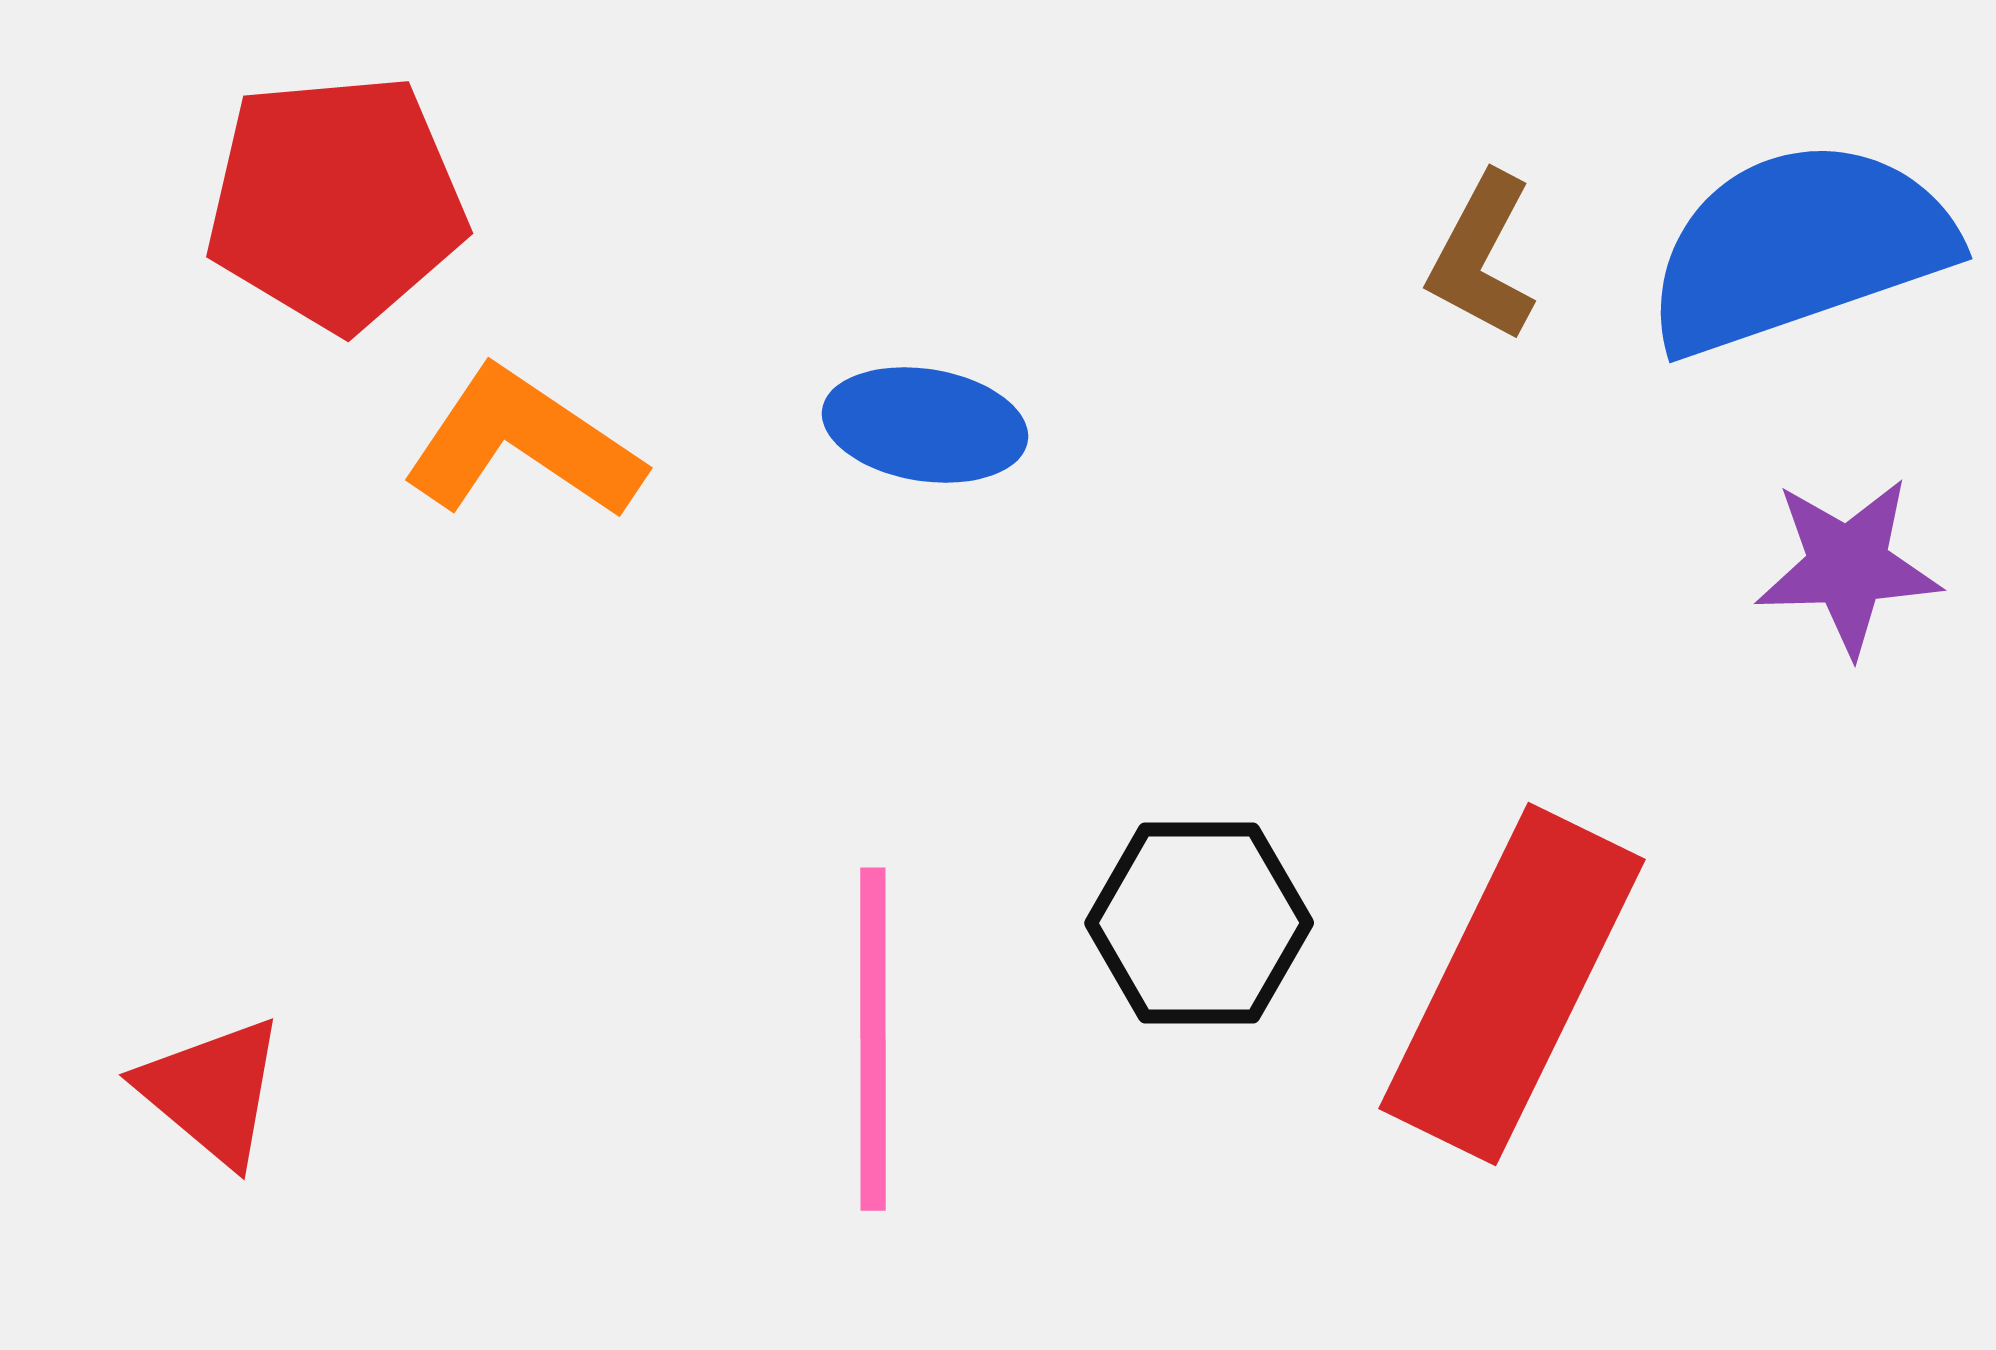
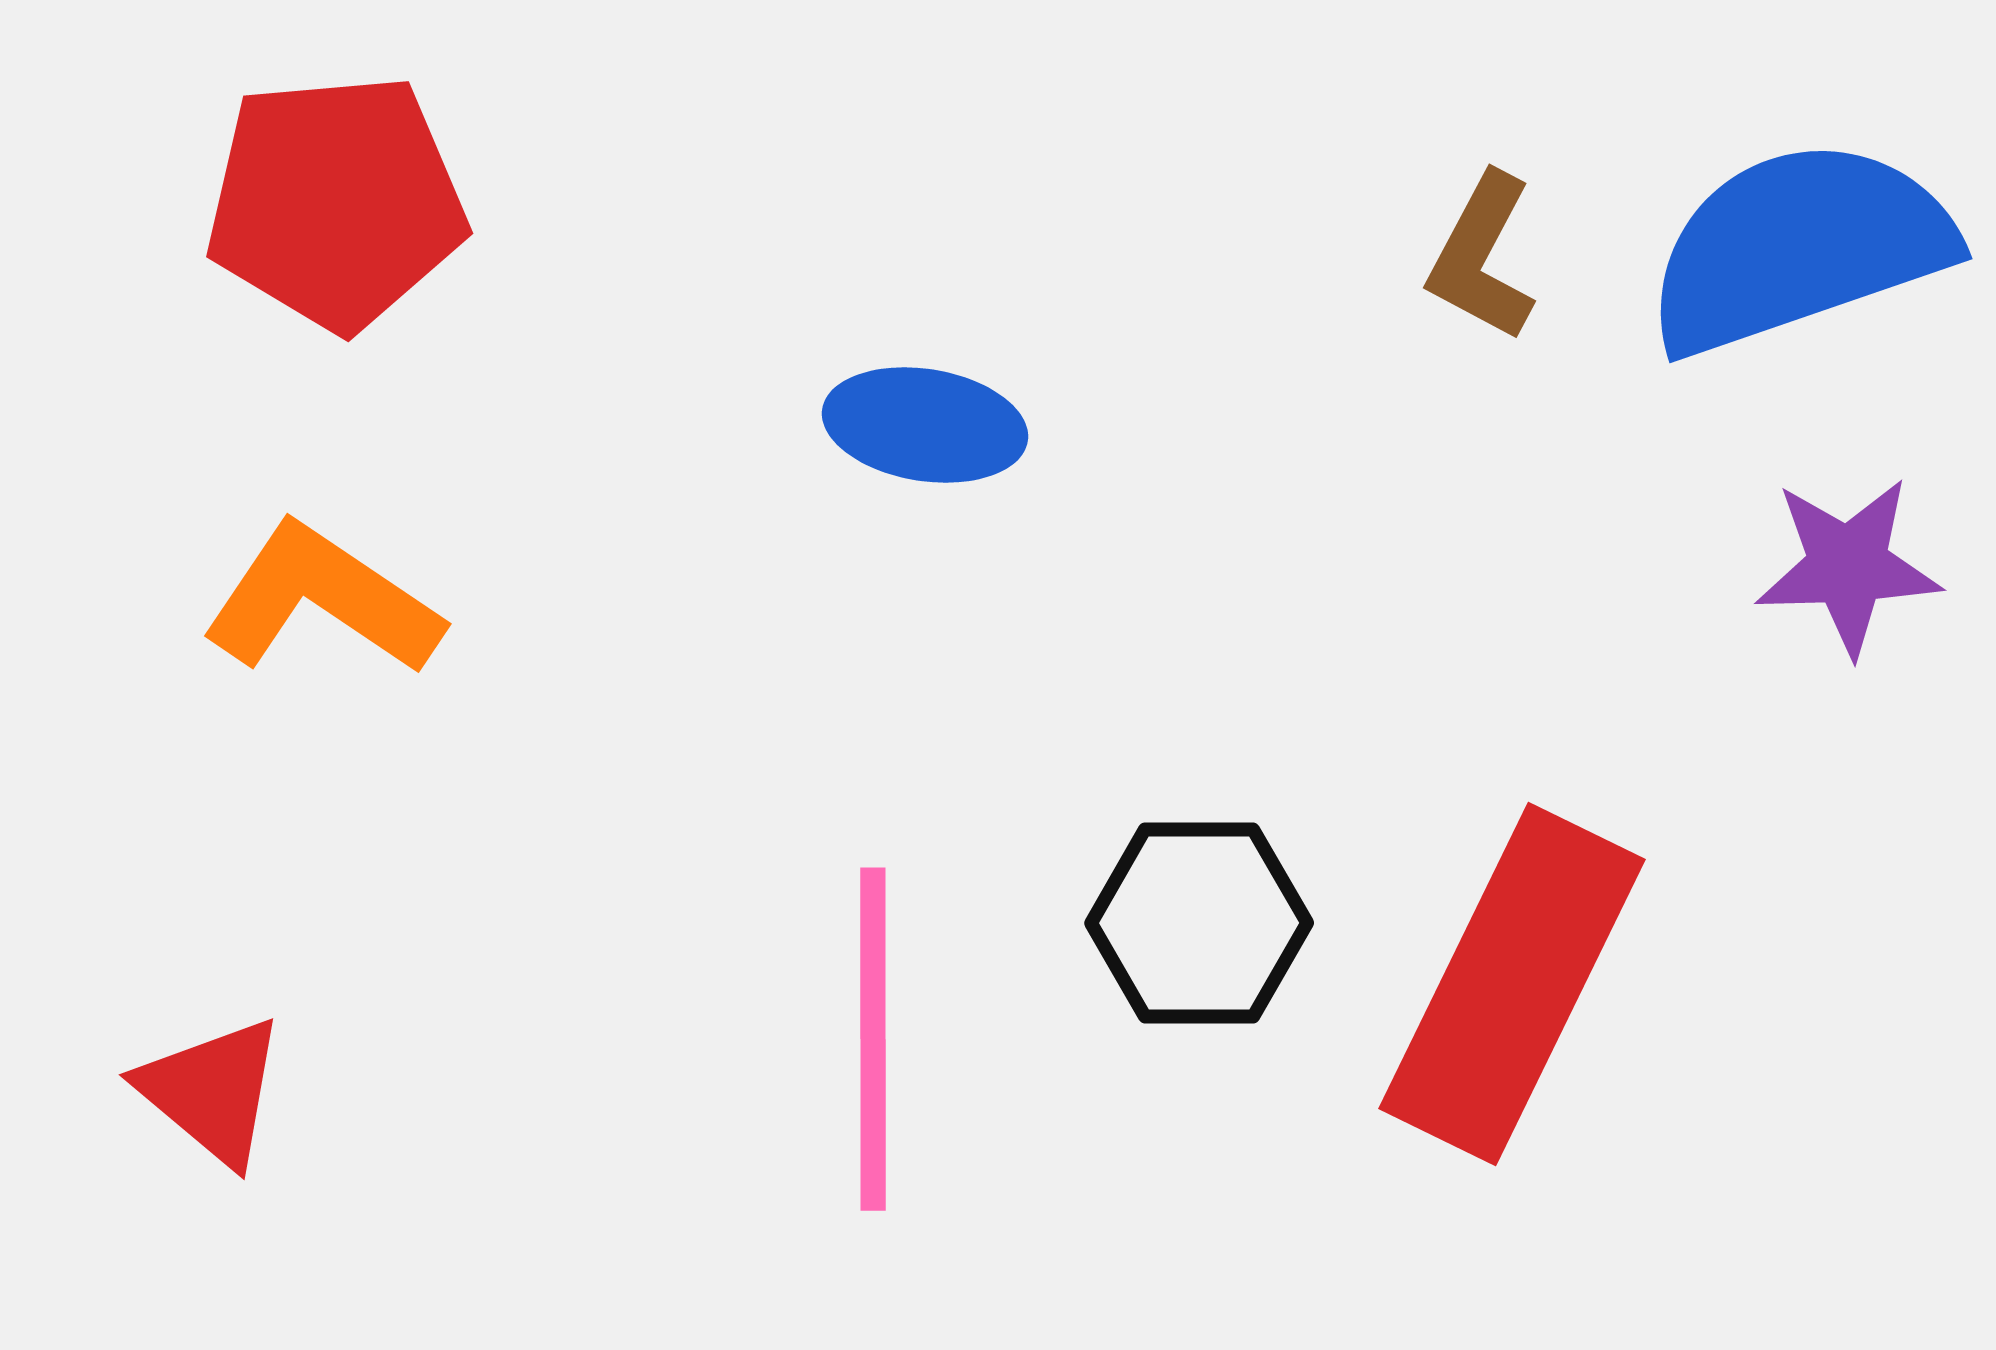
orange L-shape: moved 201 px left, 156 px down
